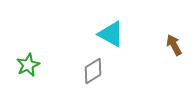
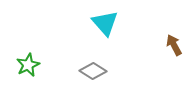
cyan triangle: moved 6 px left, 11 px up; rotated 20 degrees clockwise
gray diamond: rotated 64 degrees clockwise
